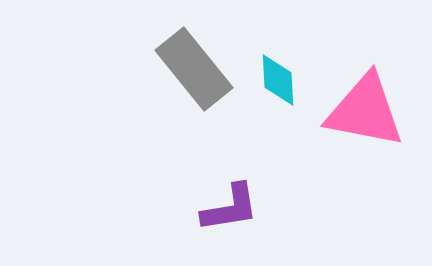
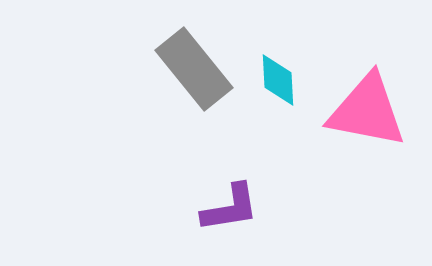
pink triangle: moved 2 px right
